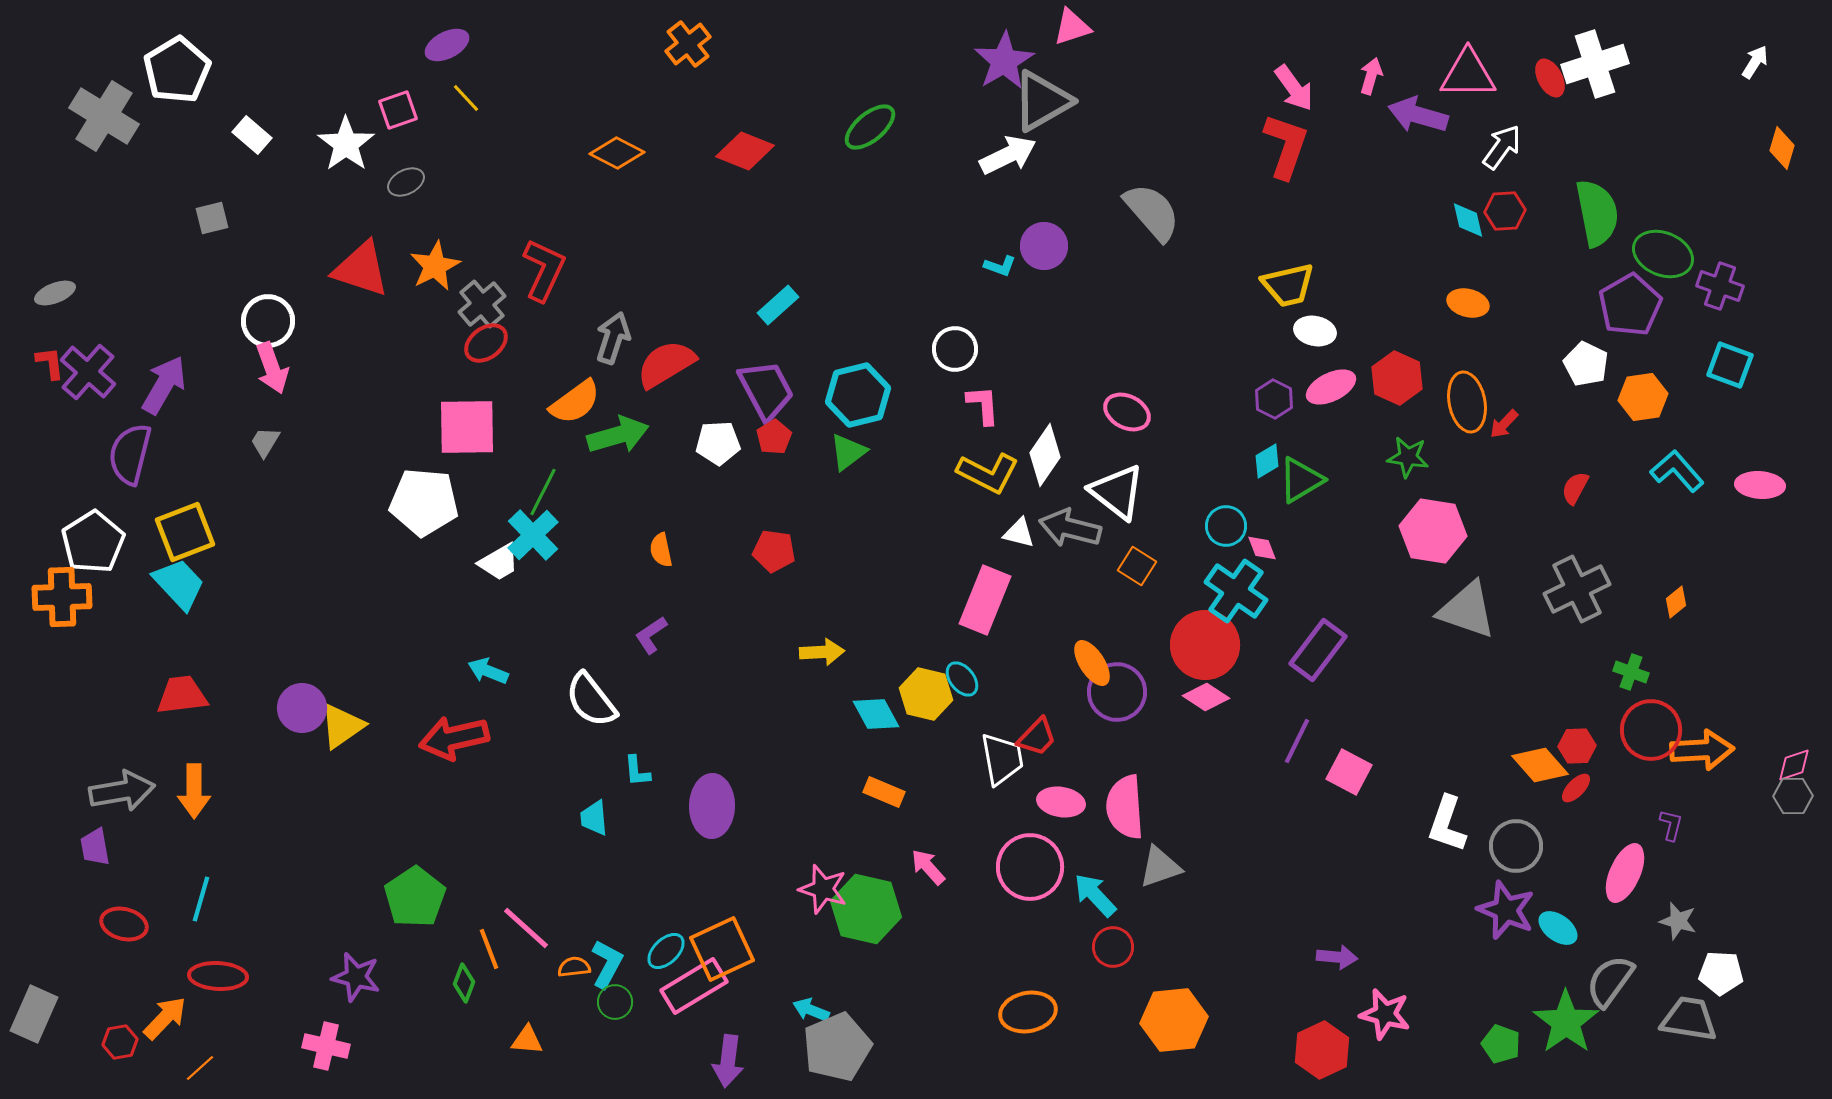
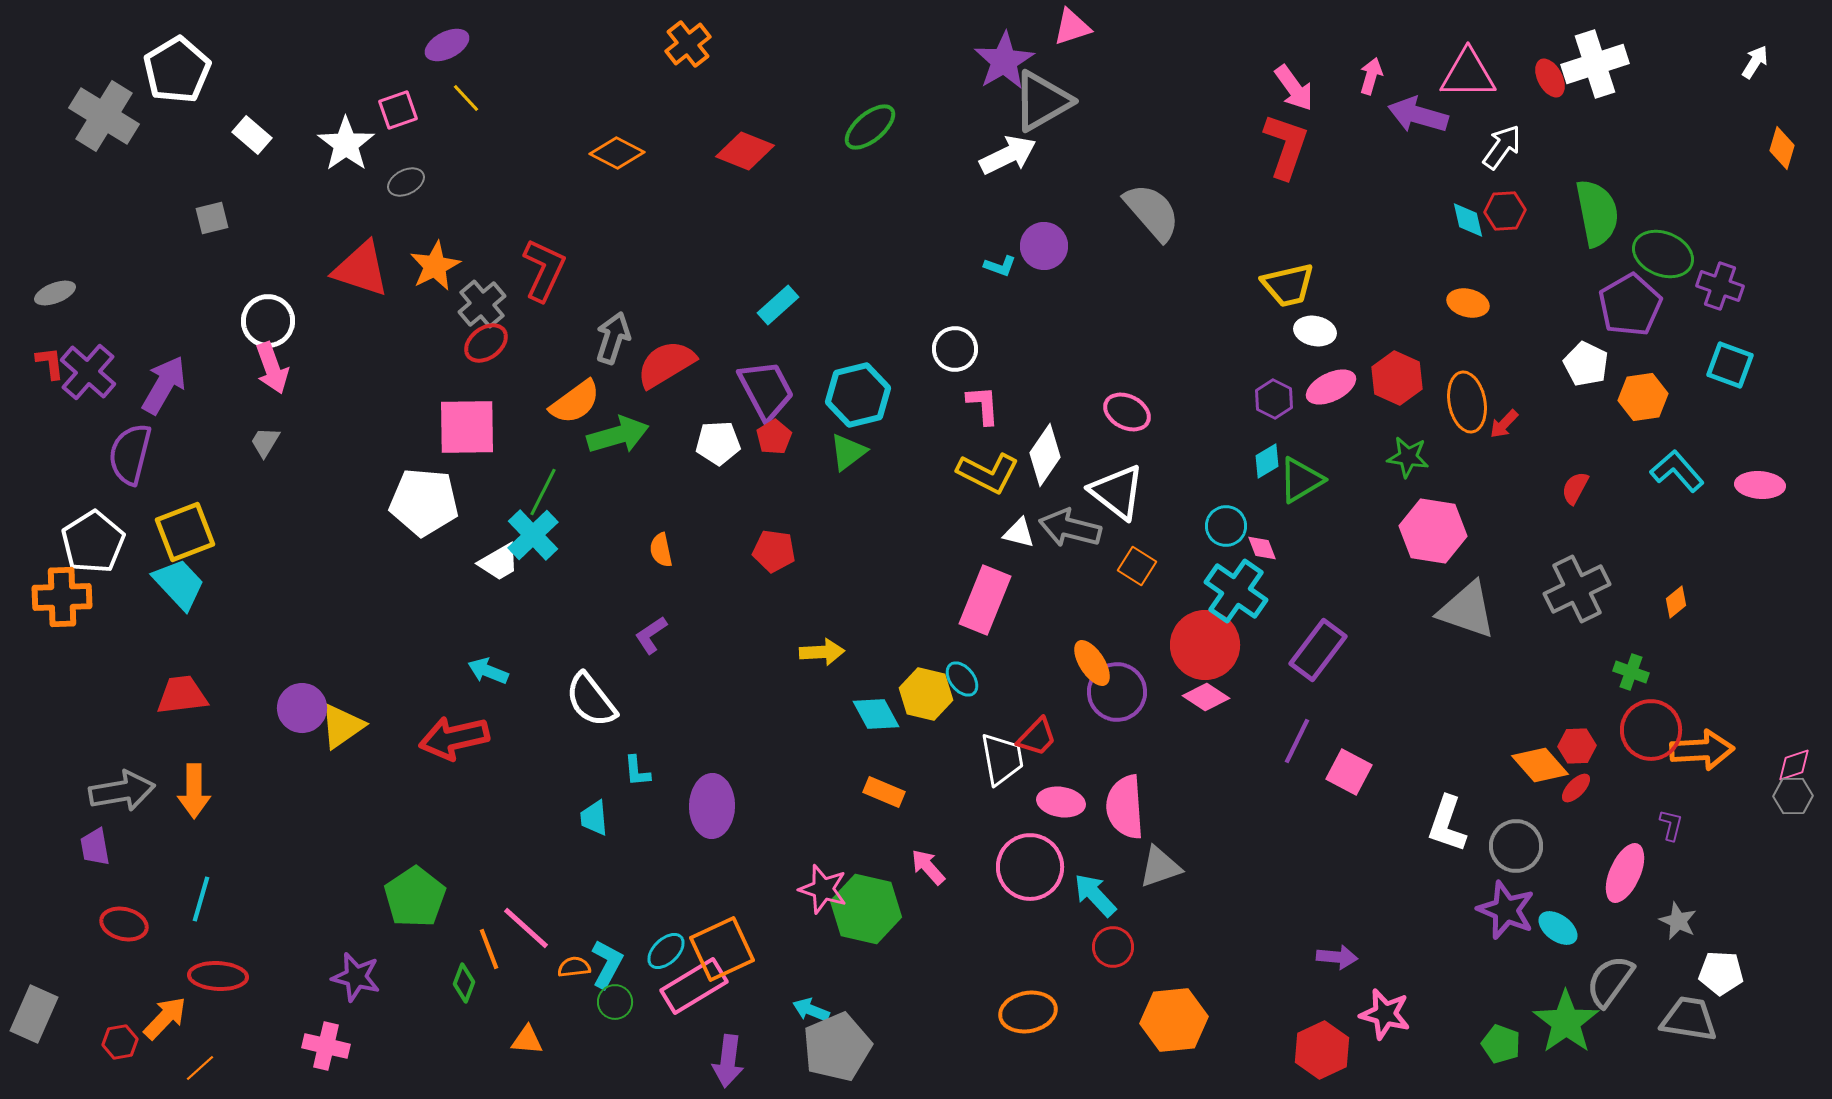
gray star at (1678, 921): rotated 9 degrees clockwise
